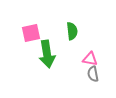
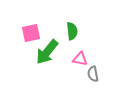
green arrow: moved 2 px up; rotated 48 degrees clockwise
pink triangle: moved 10 px left
